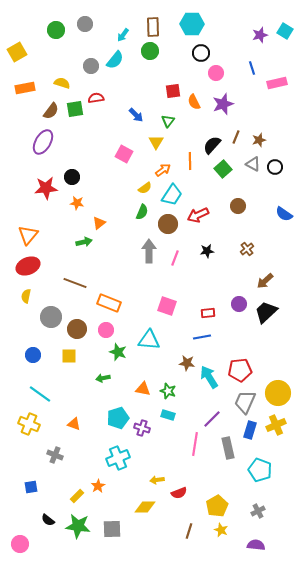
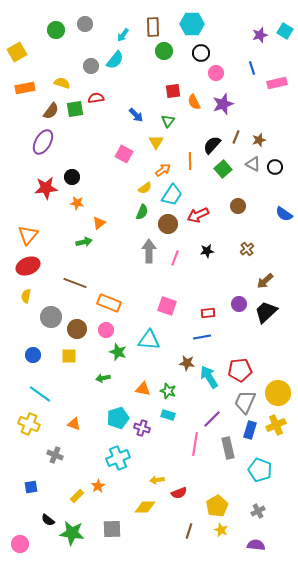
green circle at (150, 51): moved 14 px right
green star at (78, 526): moved 6 px left, 7 px down
